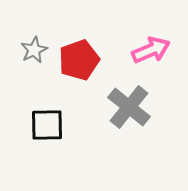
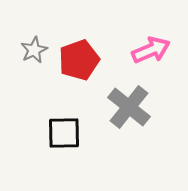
black square: moved 17 px right, 8 px down
